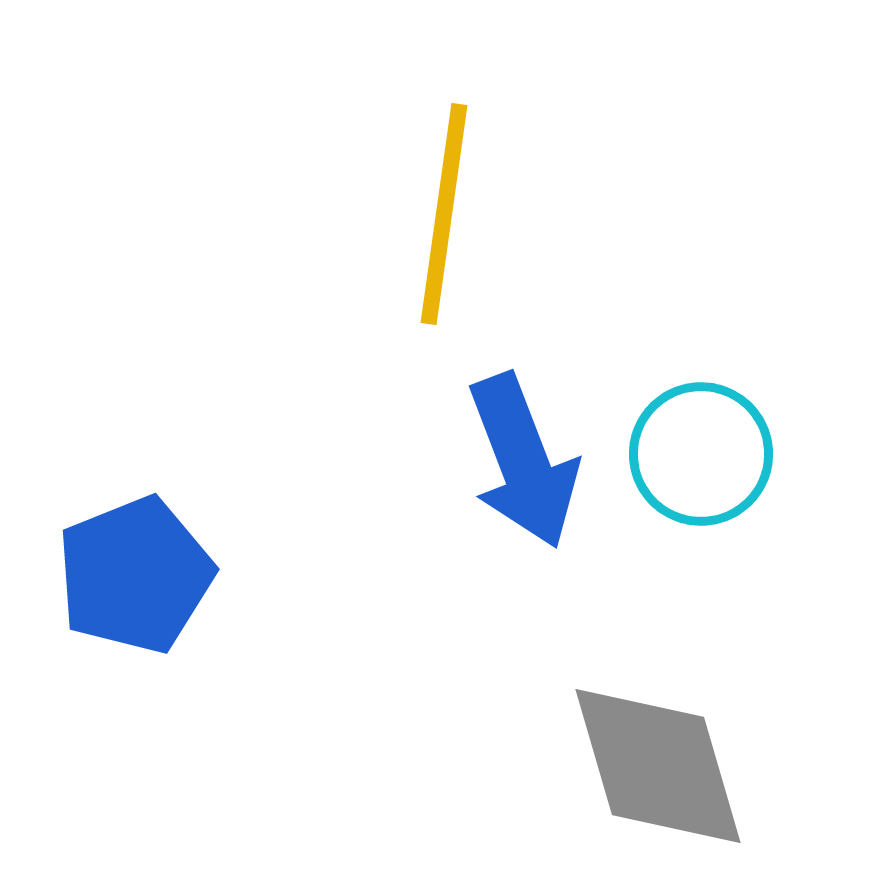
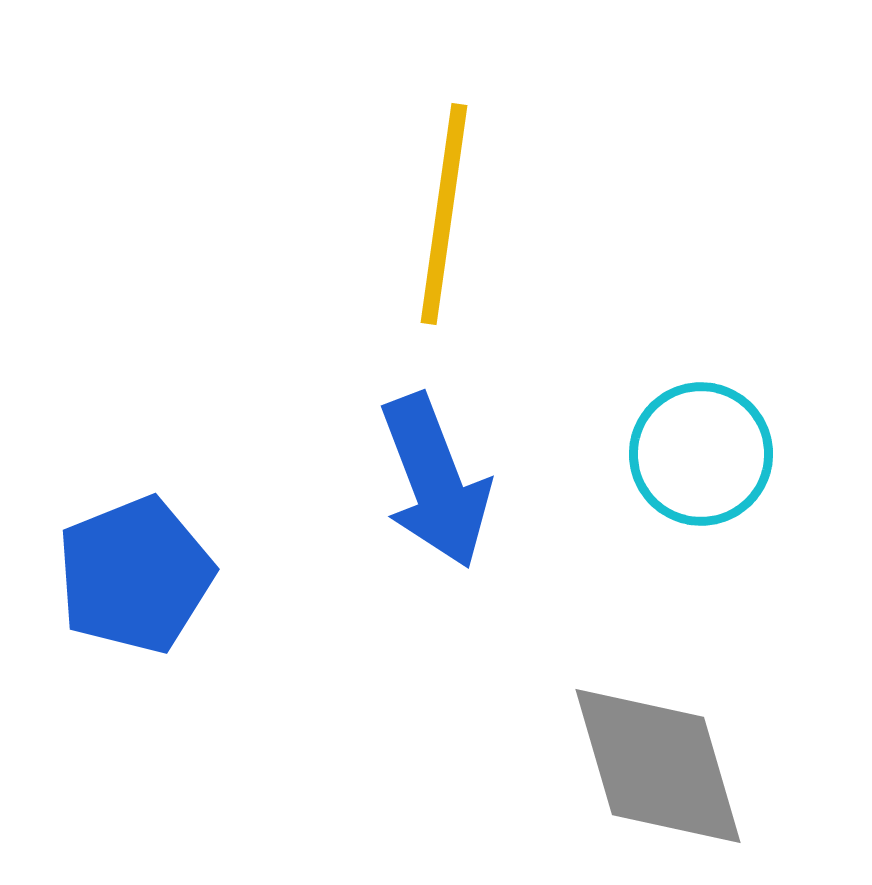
blue arrow: moved 88 px left, 20 px down
